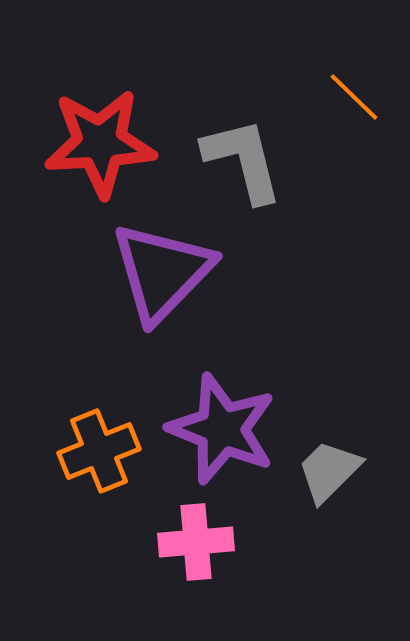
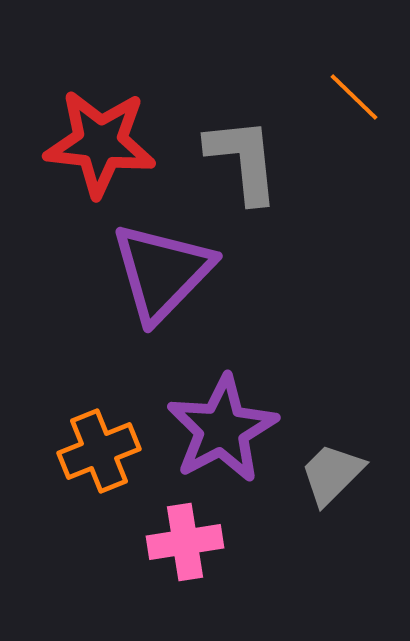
red star: rotated 9 degrees clockwise
gray L-shape: rotated 8 degrees clockwise
purple star: rotated 22 degrees clockwise
gray trapezoid: moved 3 px right, 3 px down
pink cross: moved 11 px left; rotated 4 degrees counterclockwise
